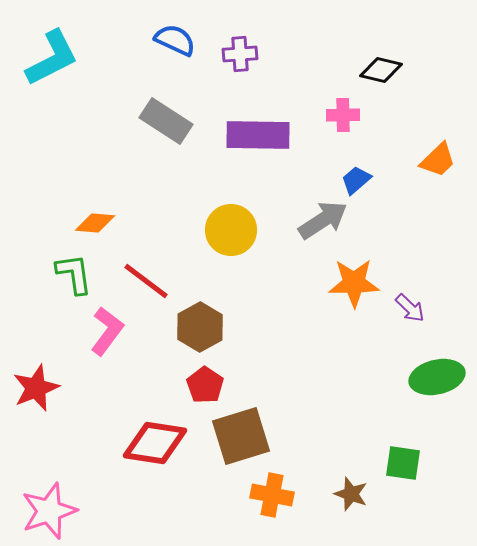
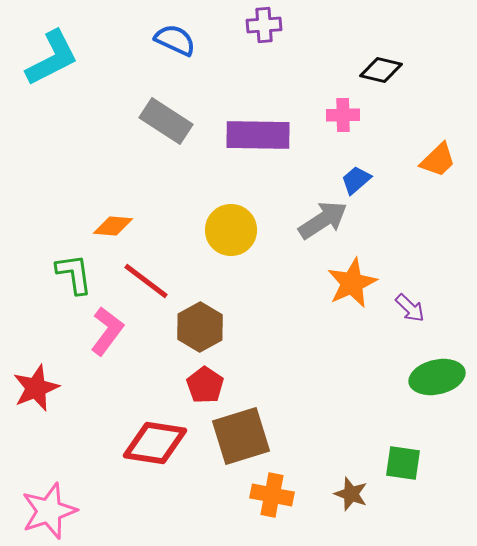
purple cross: moved 24 px right, 29 px up
orange diamond: moved 18 px right, 3 px down
orange star: moved 2 px left; rotated 24 degrees counterclockwise
